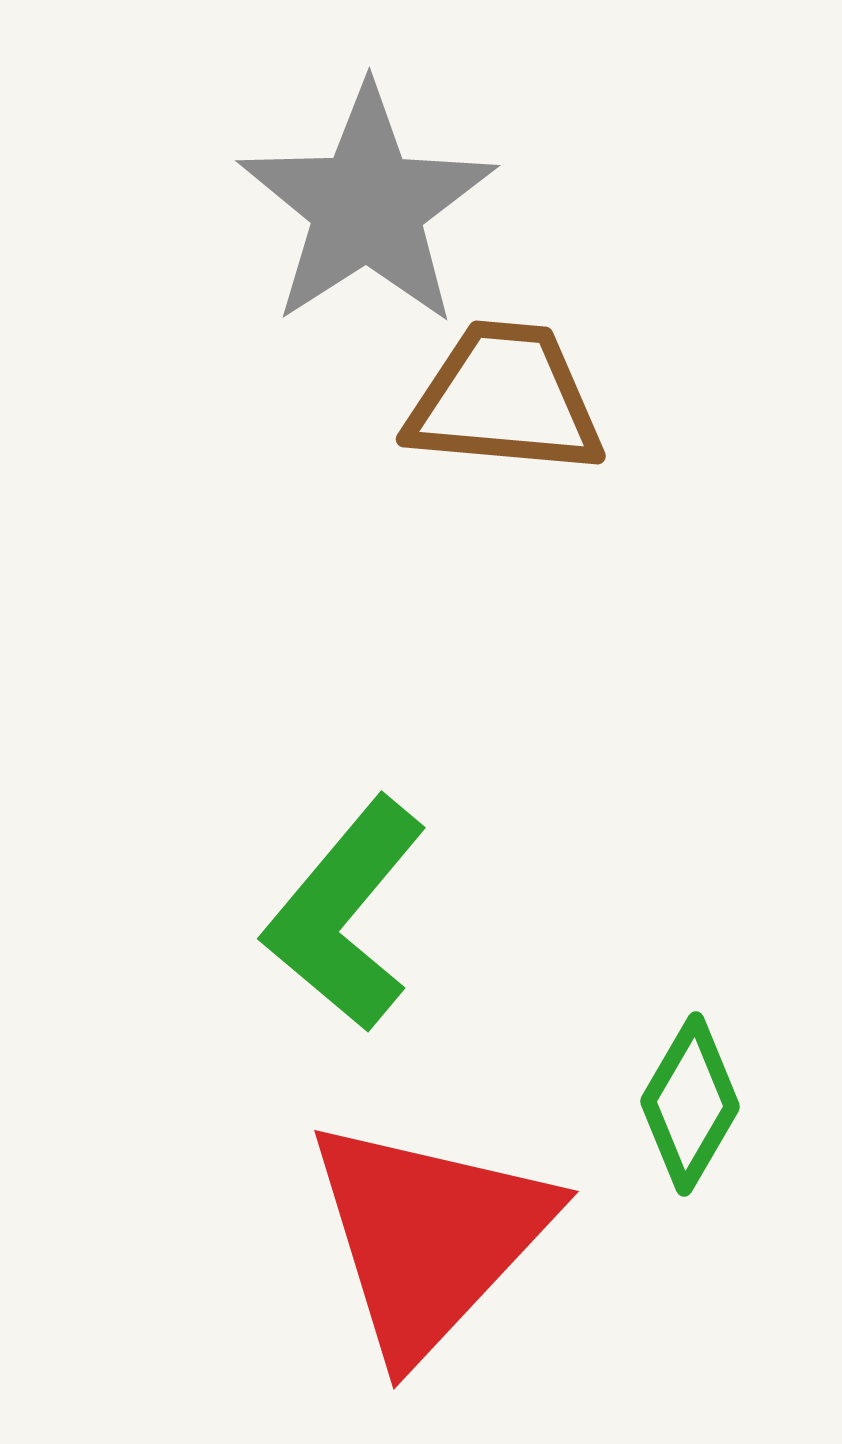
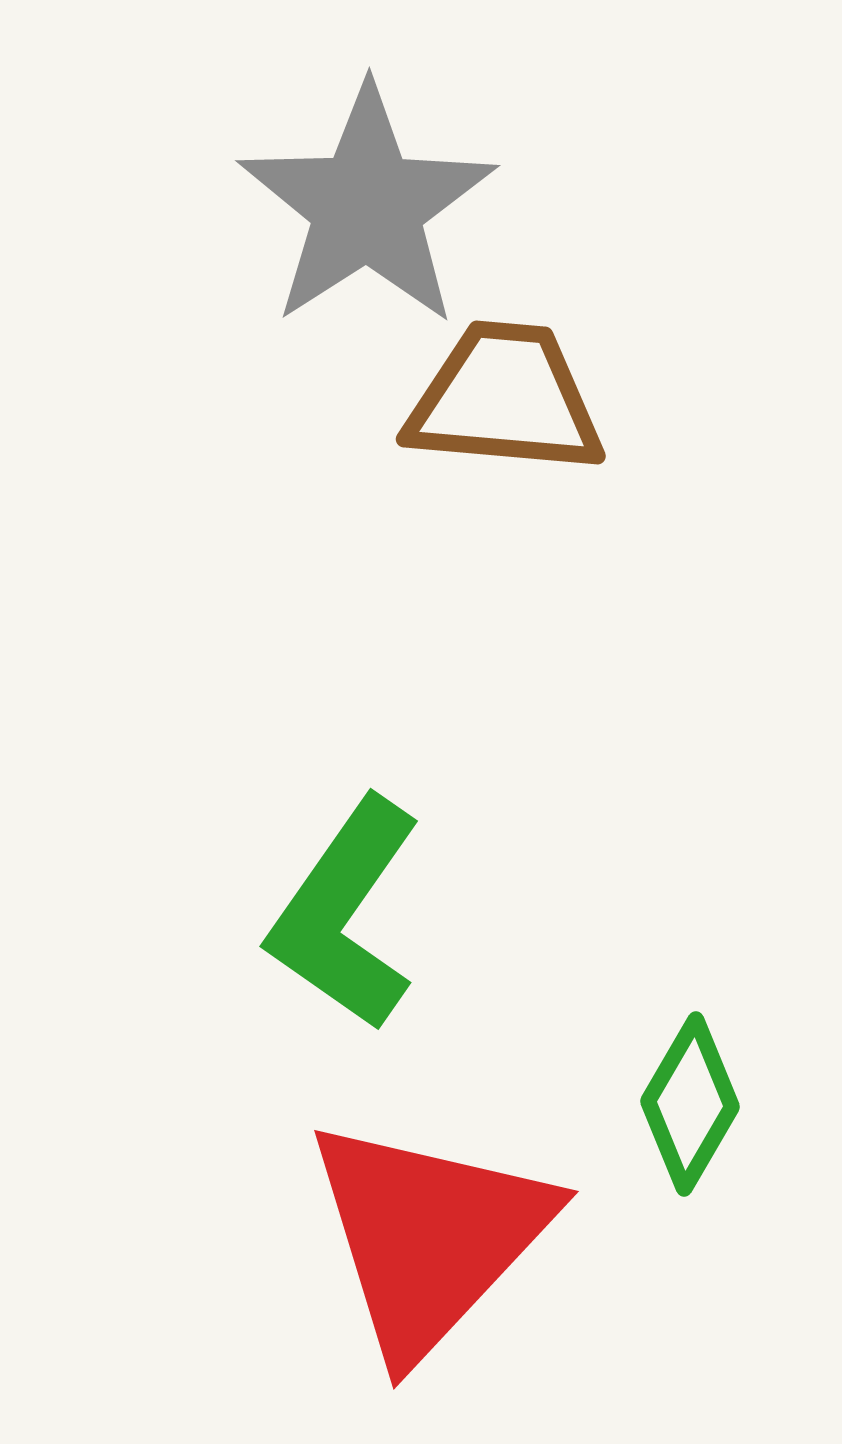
green L-shape: rotated 5 degrees counterclockwise
